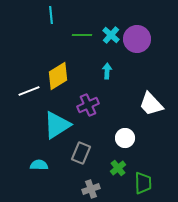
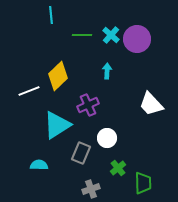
yellow diamond: rotated 12 degrees counterclockwise
white circle: moved 18 px left
